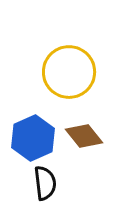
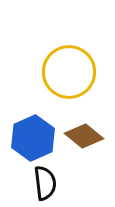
brown diamond: rotated 12 degrees counterclockwise
